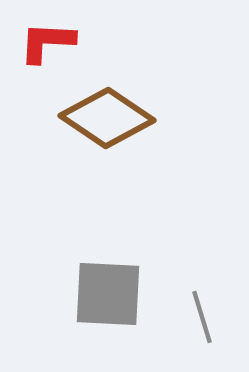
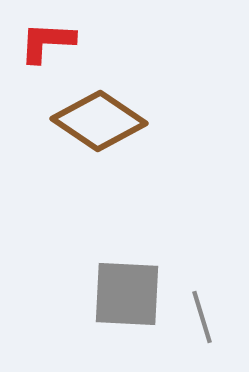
brown diamond: moved 8 px left, 3 px down
gray square: moved 19 px right
